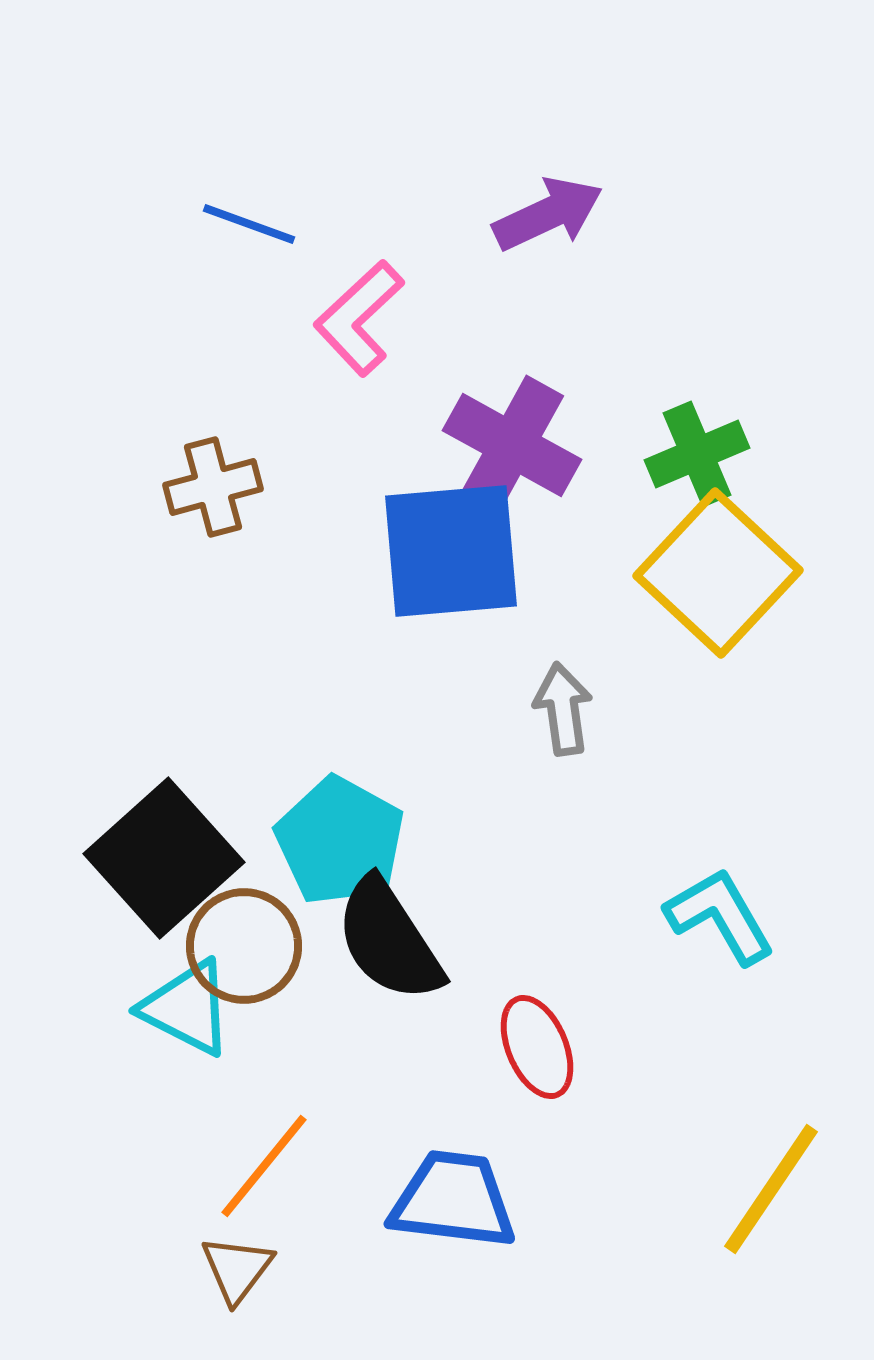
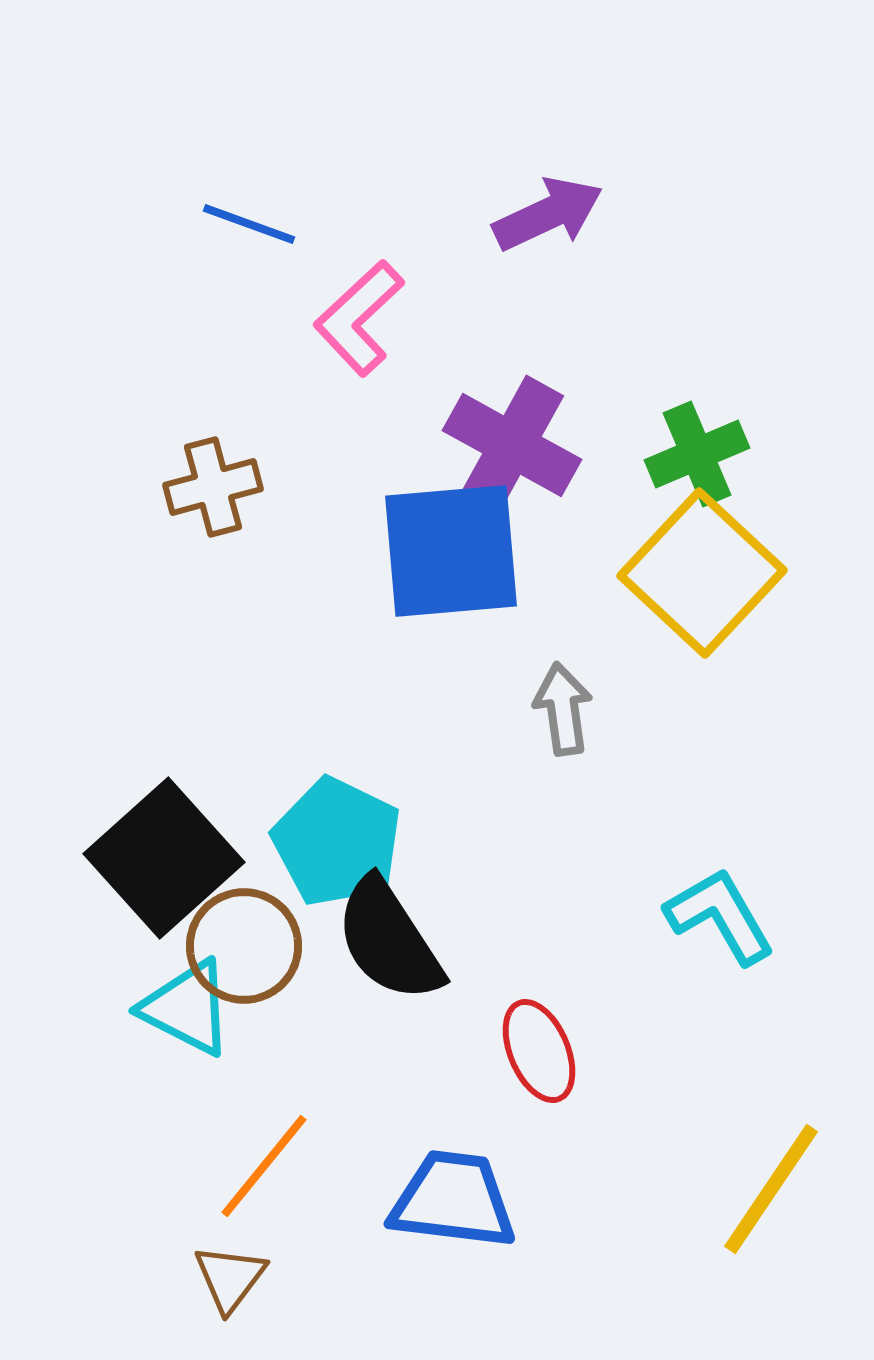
yellow square: moved 16 px left
cyan pentagon: moved 3 px left, 1 px down; rotated 3 degrees counterclockwise
red ellipse: moved 2 px right, 4 px down
brown triangle: moved 7 px left, 9 px down
